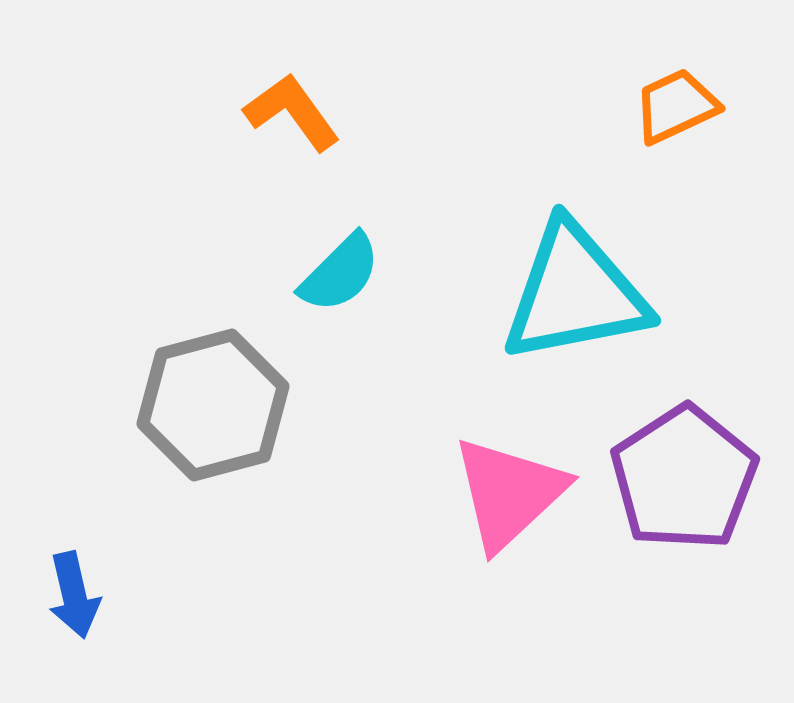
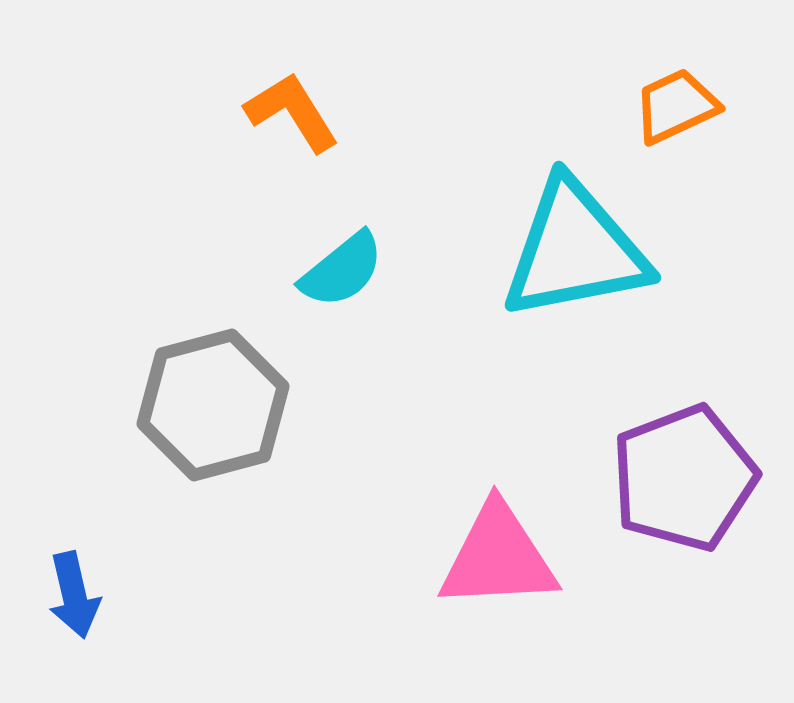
orange L-shape: rotated 4 degrees clockwise
cyan semicircle: moved 2 px right, 3 px up; rotated 6 degrees clockwise
cyan triangle: moved 43 px up
purple pentagon: rotated 12 degrees clockwise
pink triangle: moved 11 px left, 64 px down; rotated 40 degrees clockwise
